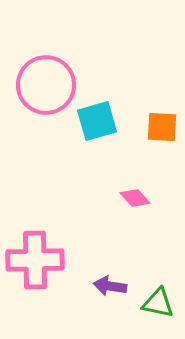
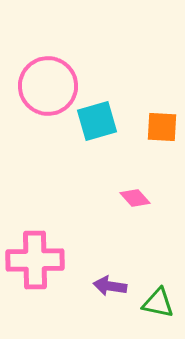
pink circle: moved 2 px right, 1 px down
